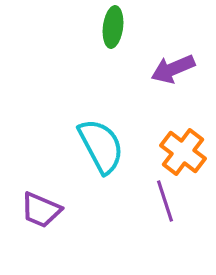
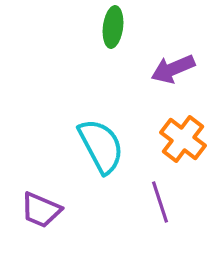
orange cross: moved 13 px up
purple line: moved 5 px left, 1 px down
